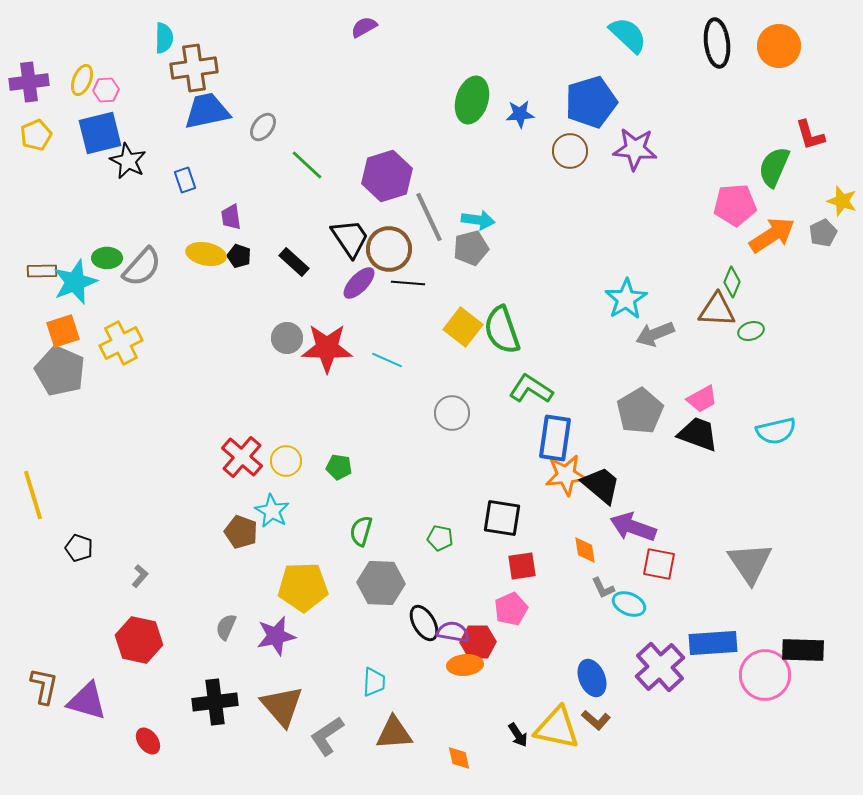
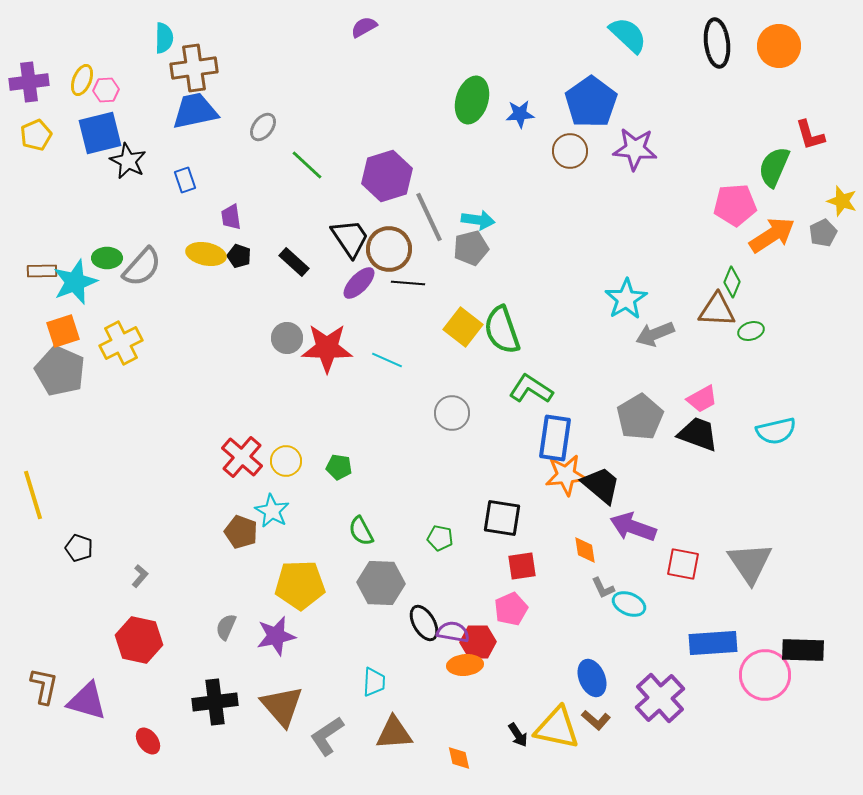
blue pentagon at (591, 102): rotated 18 degrees counterclockwise
blue trapezoid at (207, 111): moved 12 px left
gray pentagon at (640, 411): moved 6 px down
green semicircle at (361, 531): rotated 44 degrees counterclockwise
red square at (659, 564): moved 24 px right
yellow pentagon at (303, 587): moved 3 px left, 2 px up
purple cross at (660, 667): moved 31 px down
